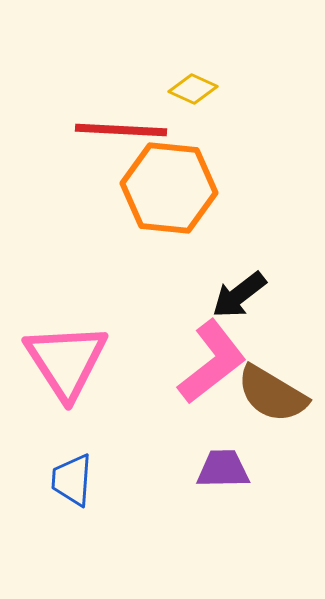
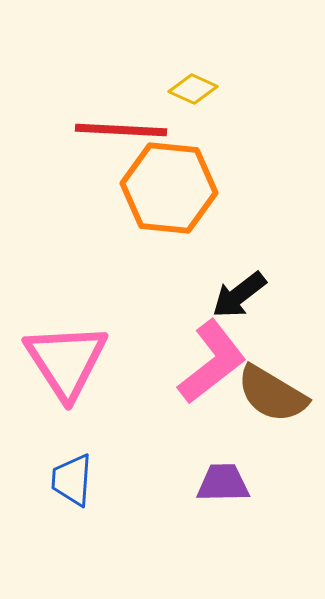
purple trapezoid: moved 14 px down
